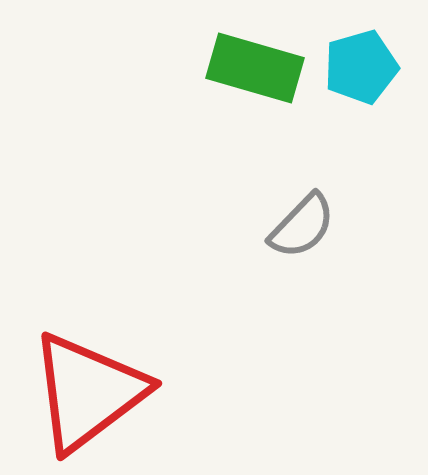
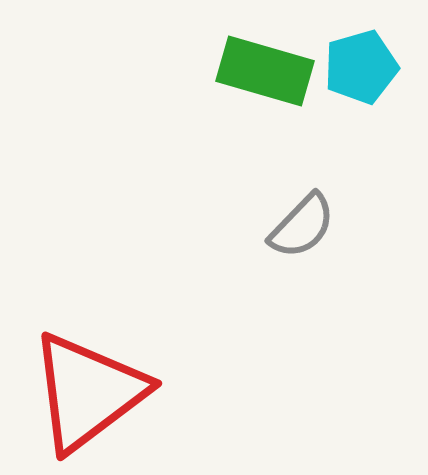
green rectangle: moved 10 px right, 3 px down
